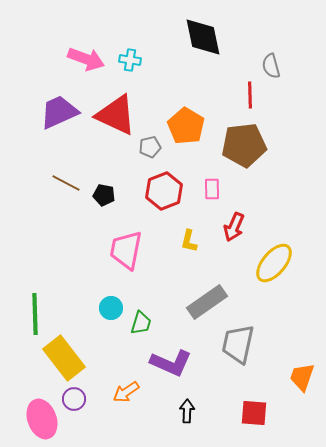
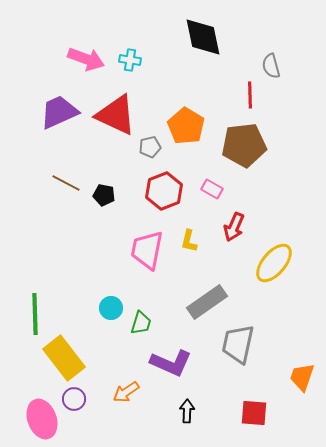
pink rectangle: rotated 60 degrees counterclockwise
pink trapezoid: moved 21 px right
